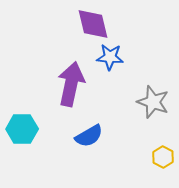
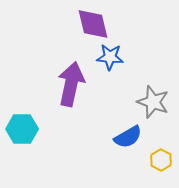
blue semicircle: moved 39 px right, 1 px down
yellow hexagon: moved 2 px left, 3 px down
